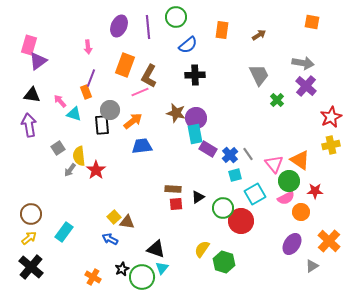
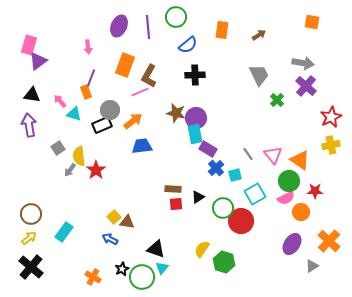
black rectangle at (102, 125): rotated 72 degrees clockwise
blue cross at (230, 155): moved 14 px left, 13 px down
pink triangle at (274, 164): moved 1 px left, 9 px up
